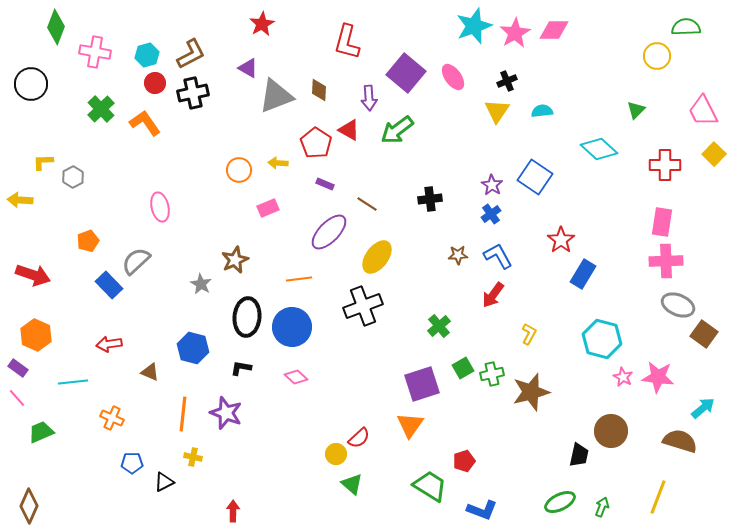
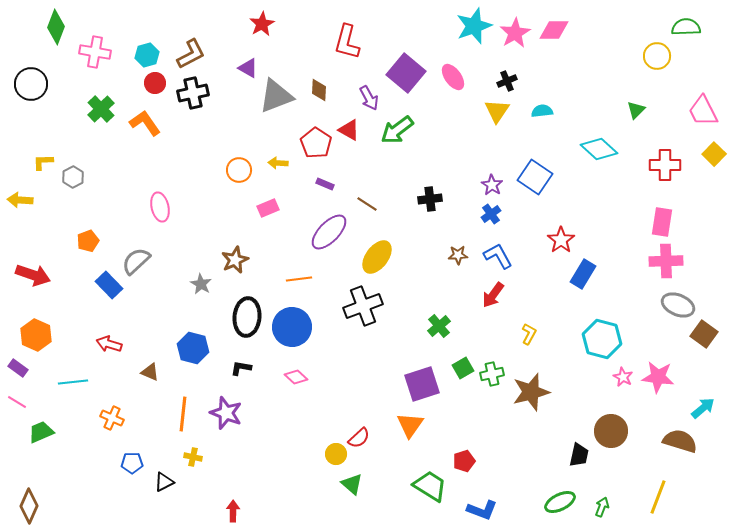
purple arrow at (369, 98): rotated 25 degrees counterclockwise
red arrow at (109, 344): rotated 25 degrees clockwise
pink line at (17, 398): moved 4 px down; rotated 18 degrees counterclockwise
